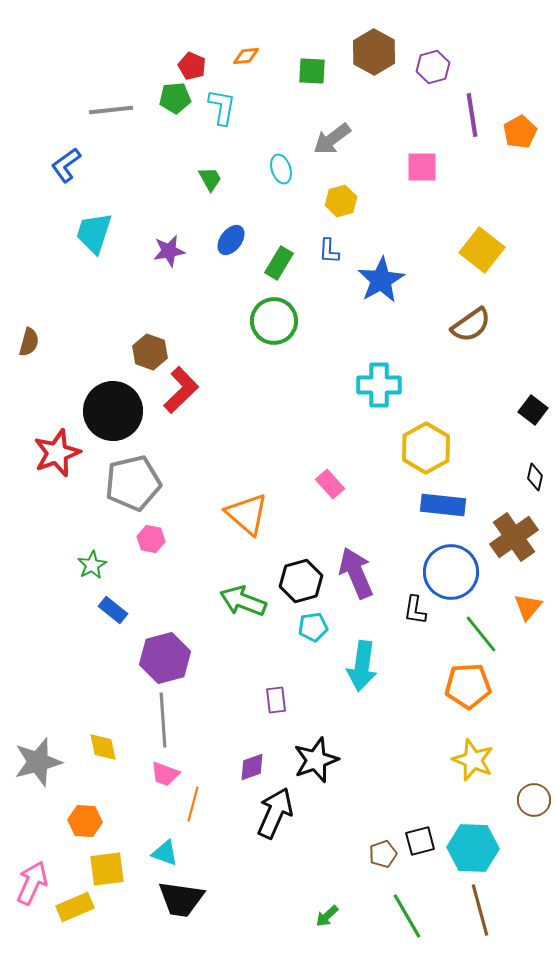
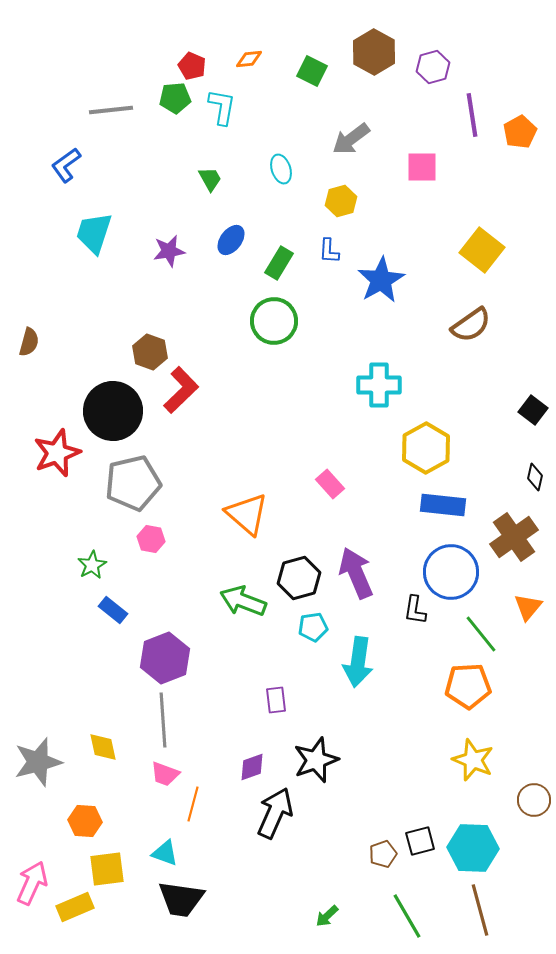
orange diamond at (246, 56): moved 3 px right, 3 px down
green square at (312, 71): rotated 24 degrees clockwise
gray arrow at (332, 139): moved 19 px right
black hexagon at (301, 581): moved 2 px left, 3 px up
purple hexagon at (165, 658): rotated 6 degrees counterclockwise
cyan arrow at (362, 666): moved 4 px left, 4 px up
